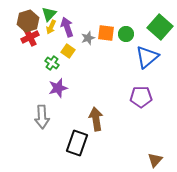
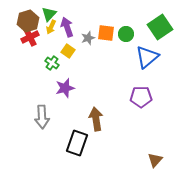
green square: rotated 15 degrees clockwise
purple star: moved 7 px right
